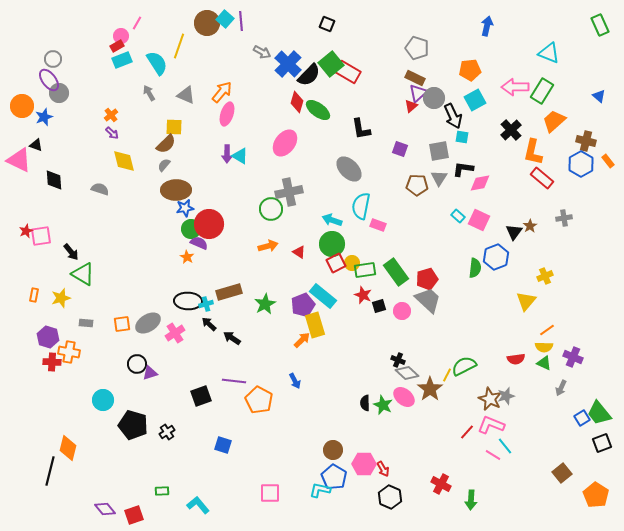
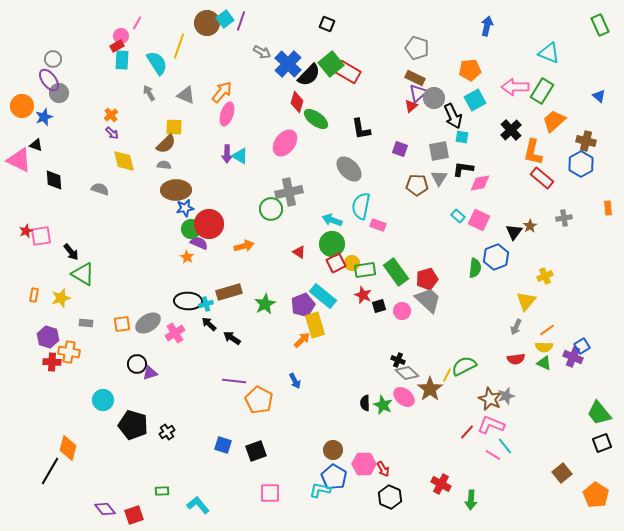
cyan square at (225, 19): rotated 12 degrees clockwise
purple line at (241, 21): rotated 24 degrees clockwise
cyan rectangle at (122, 60): rotated 66 degrees counterclockwise
green ellipse at (318, 110): moved 2 px left, 9 px down
orange rectangle at (608, 161): moved 47 px down; rotated 32 degrees clockwise
gray semicircle at (164, 165): rotated 56 degrees clockwise
orange arrow at (268, 246): moved 24 px left
gray arrow at (561, 388): moved 45 px left, 61 px up
black square at (201, 396): moved 55 px right, 55 px down
blue square at (582, 418): moved 72 px up
black line at (50, 471): rotated 16 degrees clockwise
